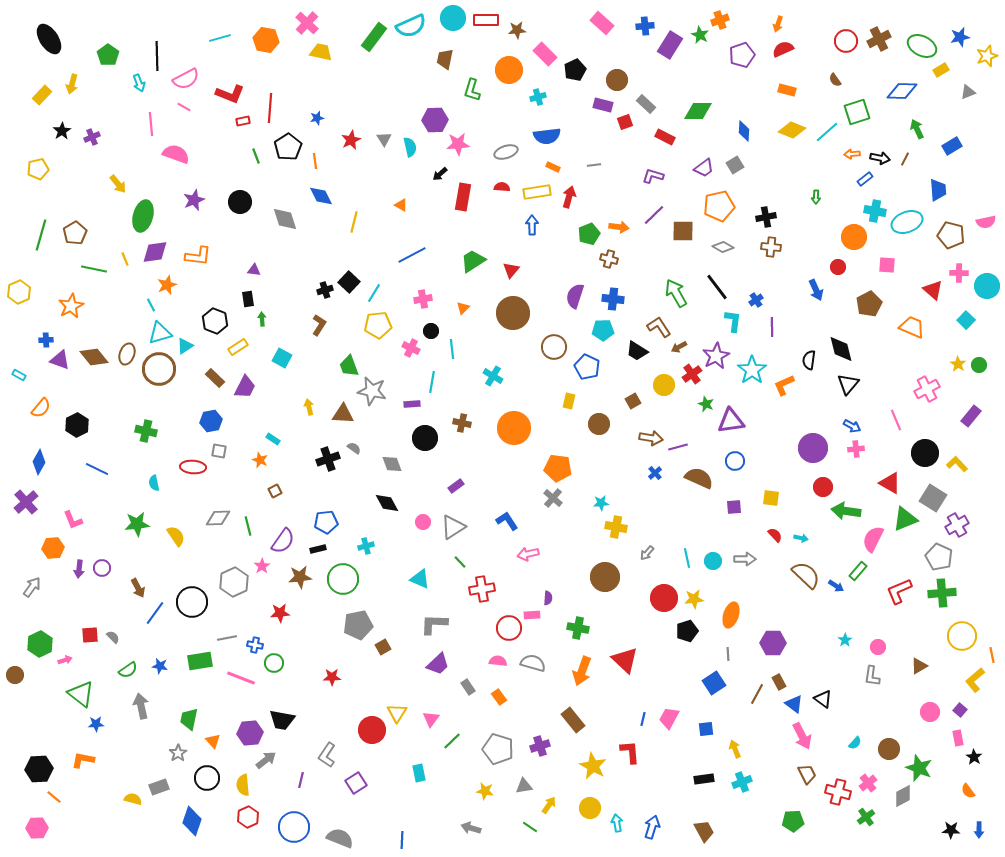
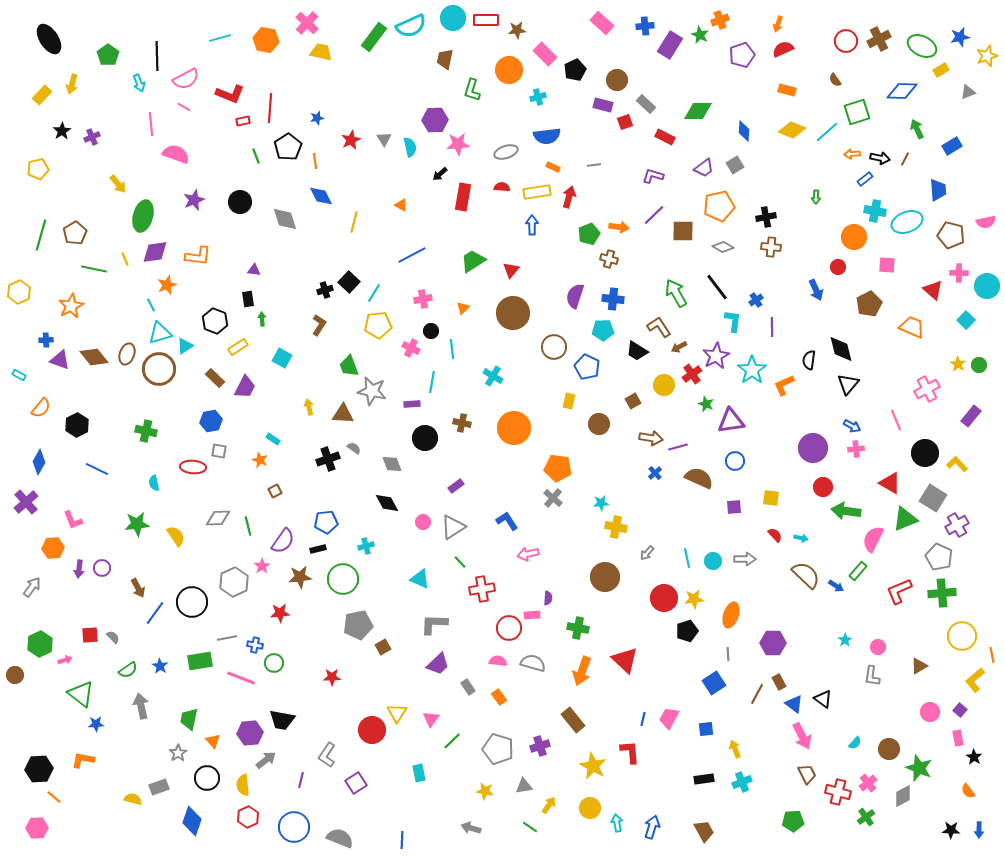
blue star at (160, 666): rotated 21 degrees clockwise
